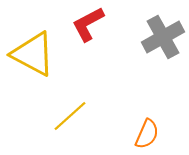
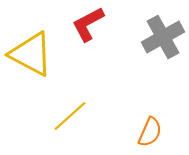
yellow triangle: moved 2 px left
orange semicircle: moved 3 px right, 2 px up
